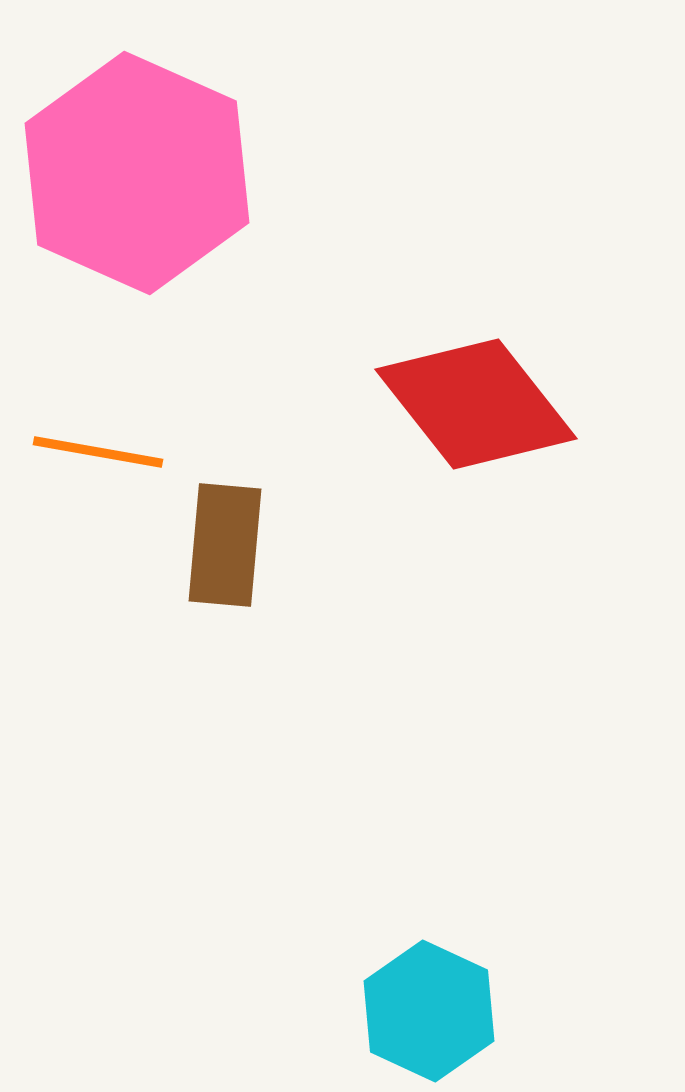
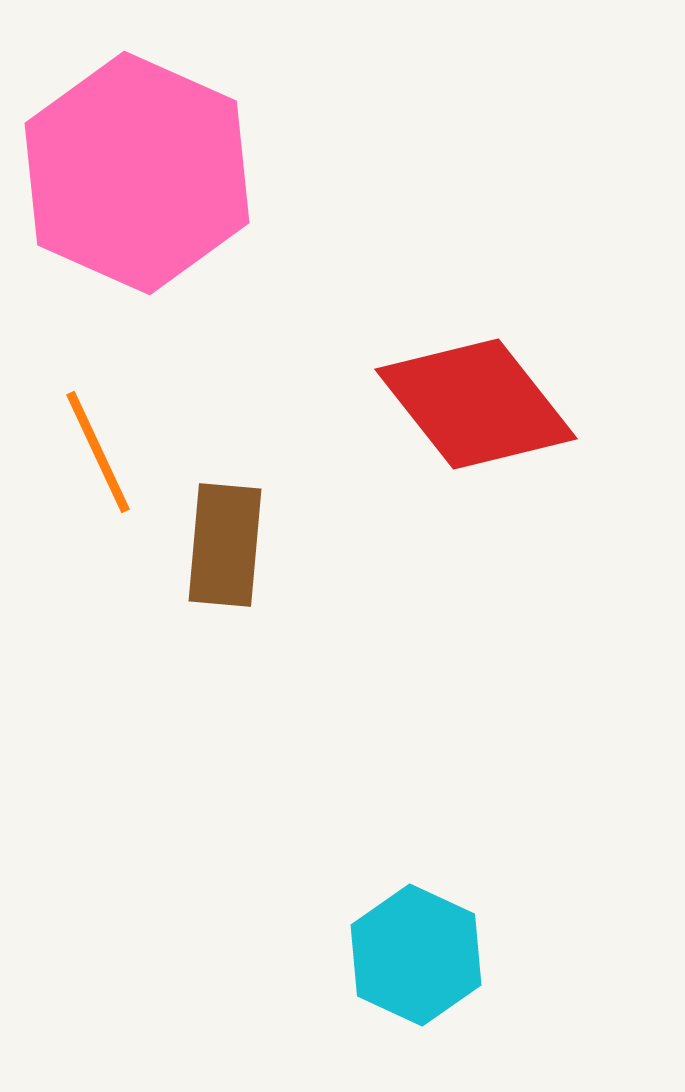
orange line: rotated 55 degrees clockwise
cyan hexagon: moved 13 px left, 56 px up
